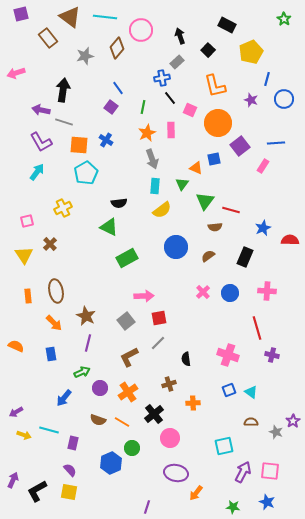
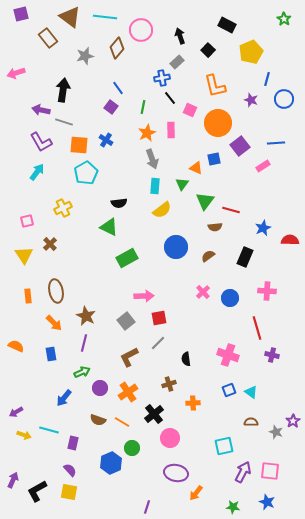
pink rectangle at (263, 166): rotated 24 degrees clockwise
blue circle at (230, 293): moved 5 px down
purple line at (88, 343): moved 4 px left
